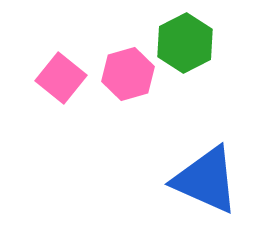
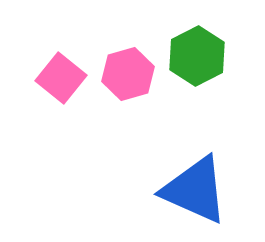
green hexagon: moved 12 px right, 13 px down
blue triangle: moved 11 px left, 10 px down
